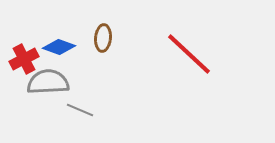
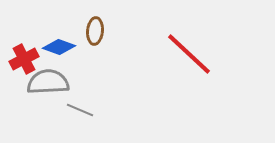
brown ellipse: moved 8 px left, 7 px up
